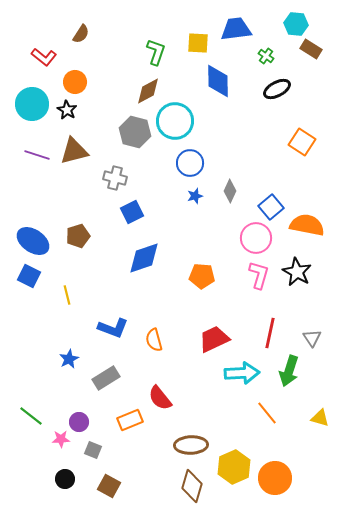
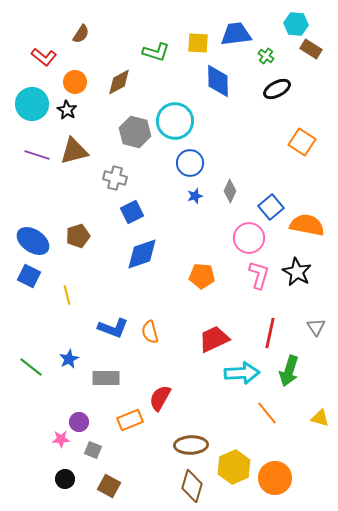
blue trapezoid at (236, 29): moved 5 px down
green L-shape at (156, 52): rotated 88 degrees clockwise
brown diamond at (148, 91): moved 29 px left, 9 px up
pink circle at (256, 238): moved 7 px left
blue diamond at (144, 258): moved 2 px left, 4 px up
gray triangle at (312, 338): moved 4 px right, 11 px up
orange semicircle at (154, 340): moved 4 px left, 8 px up
gray rectangle at (106, 378): rotated 32 degrees clockwise
red semicircle at (160, 398): rotated 68 degrees clockwise
green line at (31, 416): moved 49 px up
